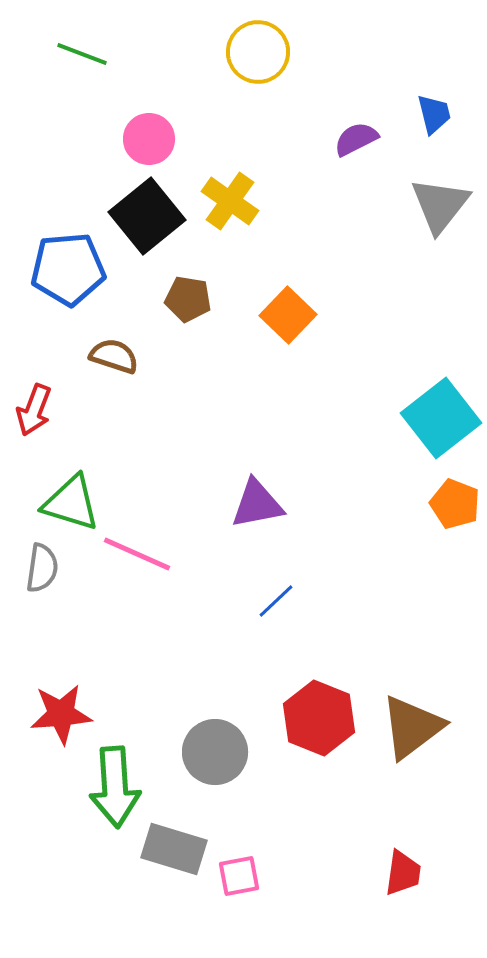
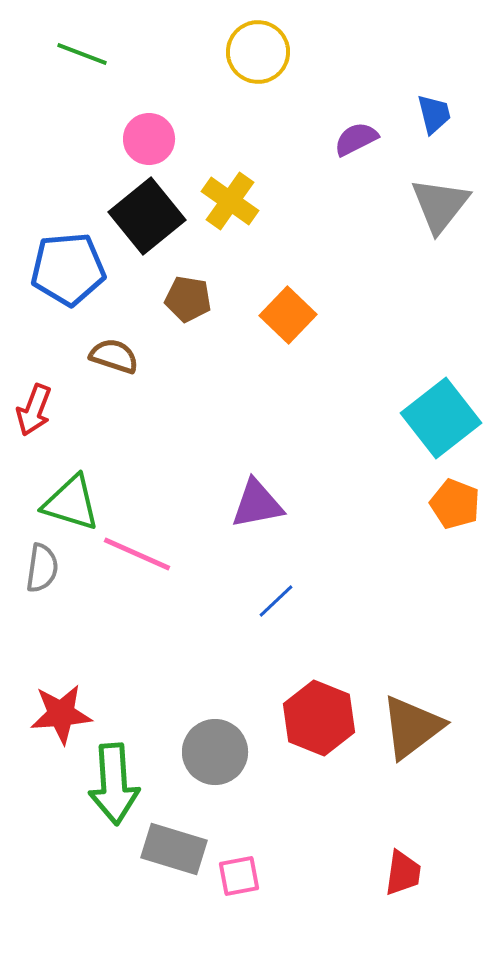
green arrow: moved 1 px left, 3 px up
